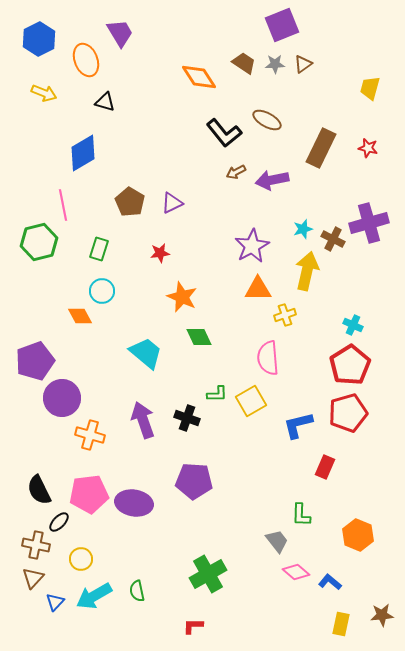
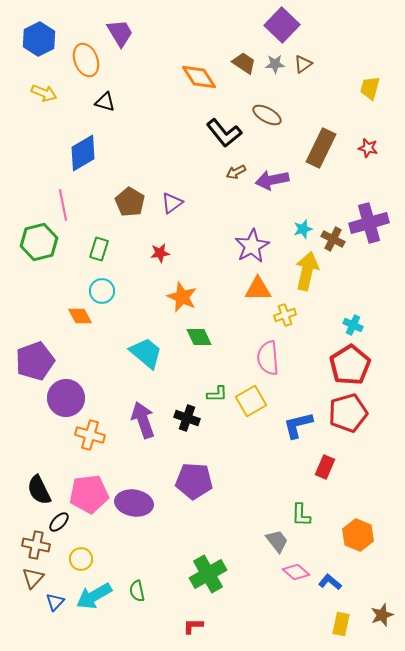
purple square at (282, 25): rotated 24 degrees counterclockwise
brown ellipse at (267, 120): moved 5 px up
purple triangle at (172, 203): rotated 10 degrees counterclockwise
purple circle at (62, 398): moved 4 px right
brown star at (382, 615): rotated 15 degrees counterclockwise
